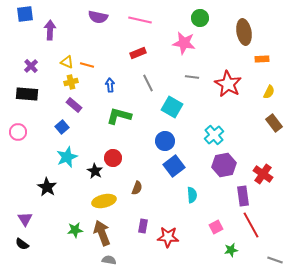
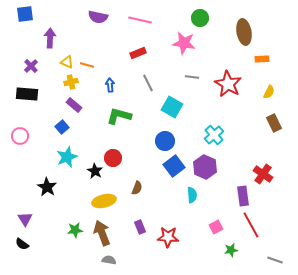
purple arrow at (50, 30): moved 8 px down
brown rectangle at (274, 123): rotated 12 degrees clockwise
pink circle at (18, 132): moved 2 px right, 4 px down
purple hexagon at (224, 165): moved 19 px left, 2 px down; rotated 25 degrees counterclockwise
purple rectangle at (143, 226): moved 3 px left, 1 px down; rotated 32 degrees counterclockwise
